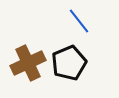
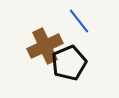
brown cross: moved 17 px right, 17 px up
